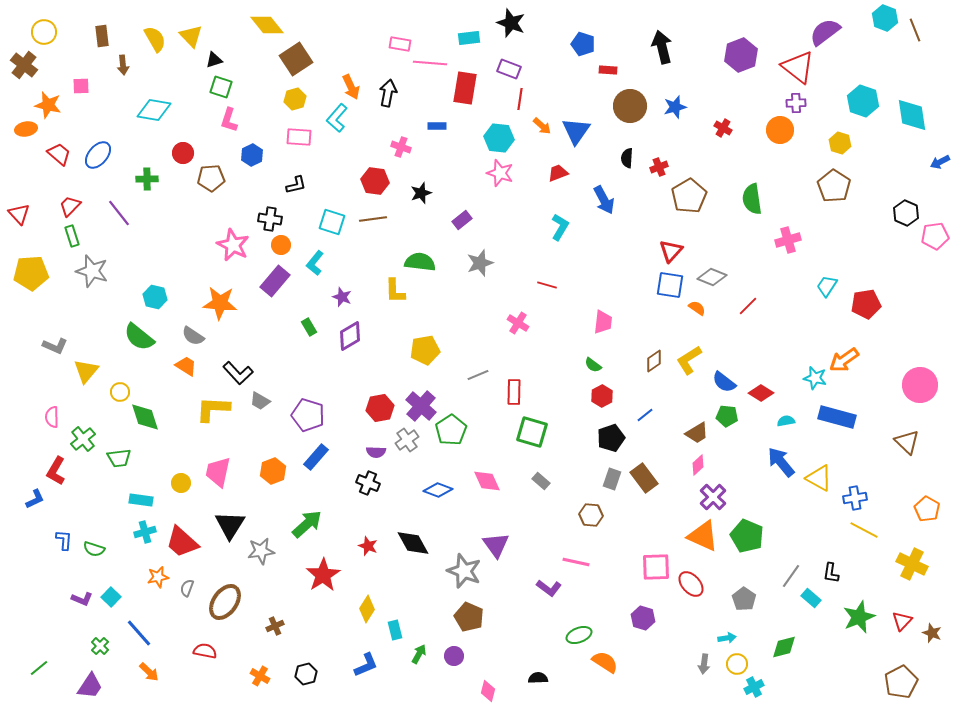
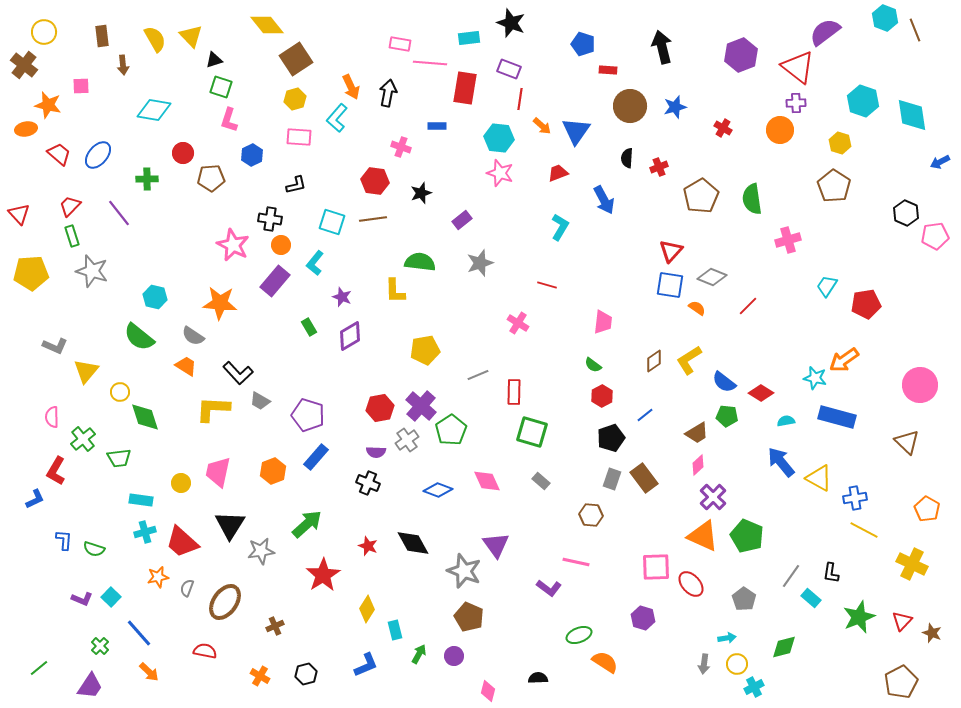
brown pentagon at (689, 196): moved 12 px right
